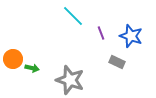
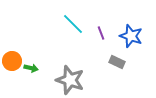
cyan line: moved 8 px down
orange circle: moved 1 px left, 2 px down
green arrow: moved 1 px left
